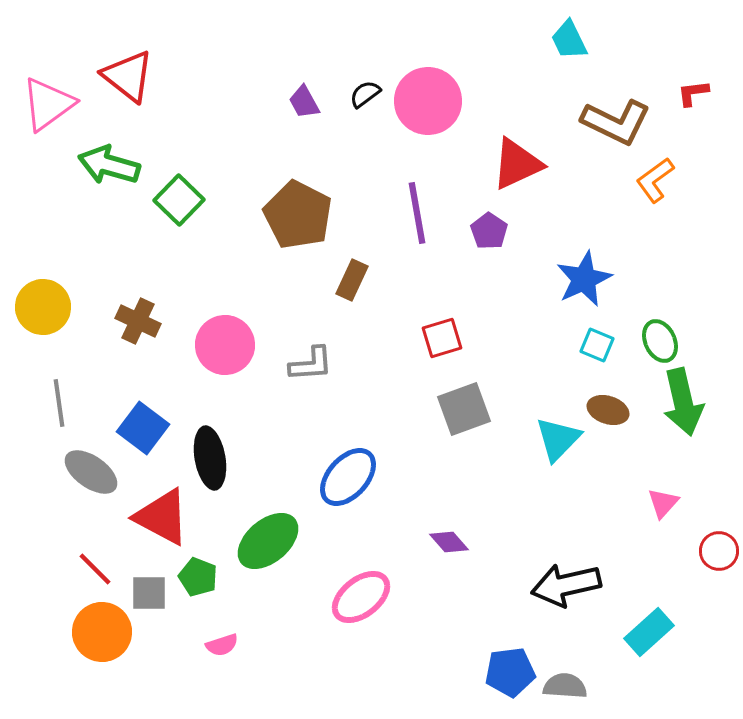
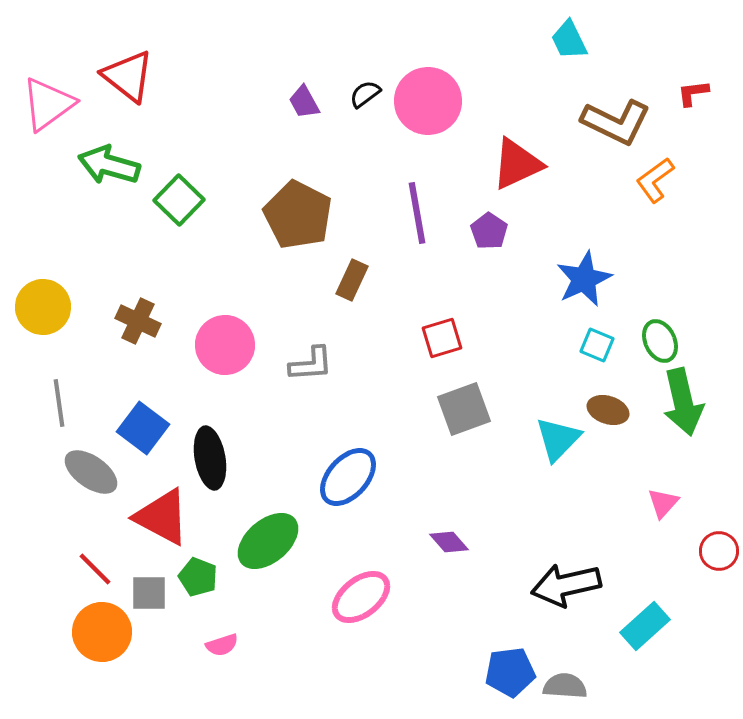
cyan rectangle at (649, 632): moved 4 px left, 6 px up
